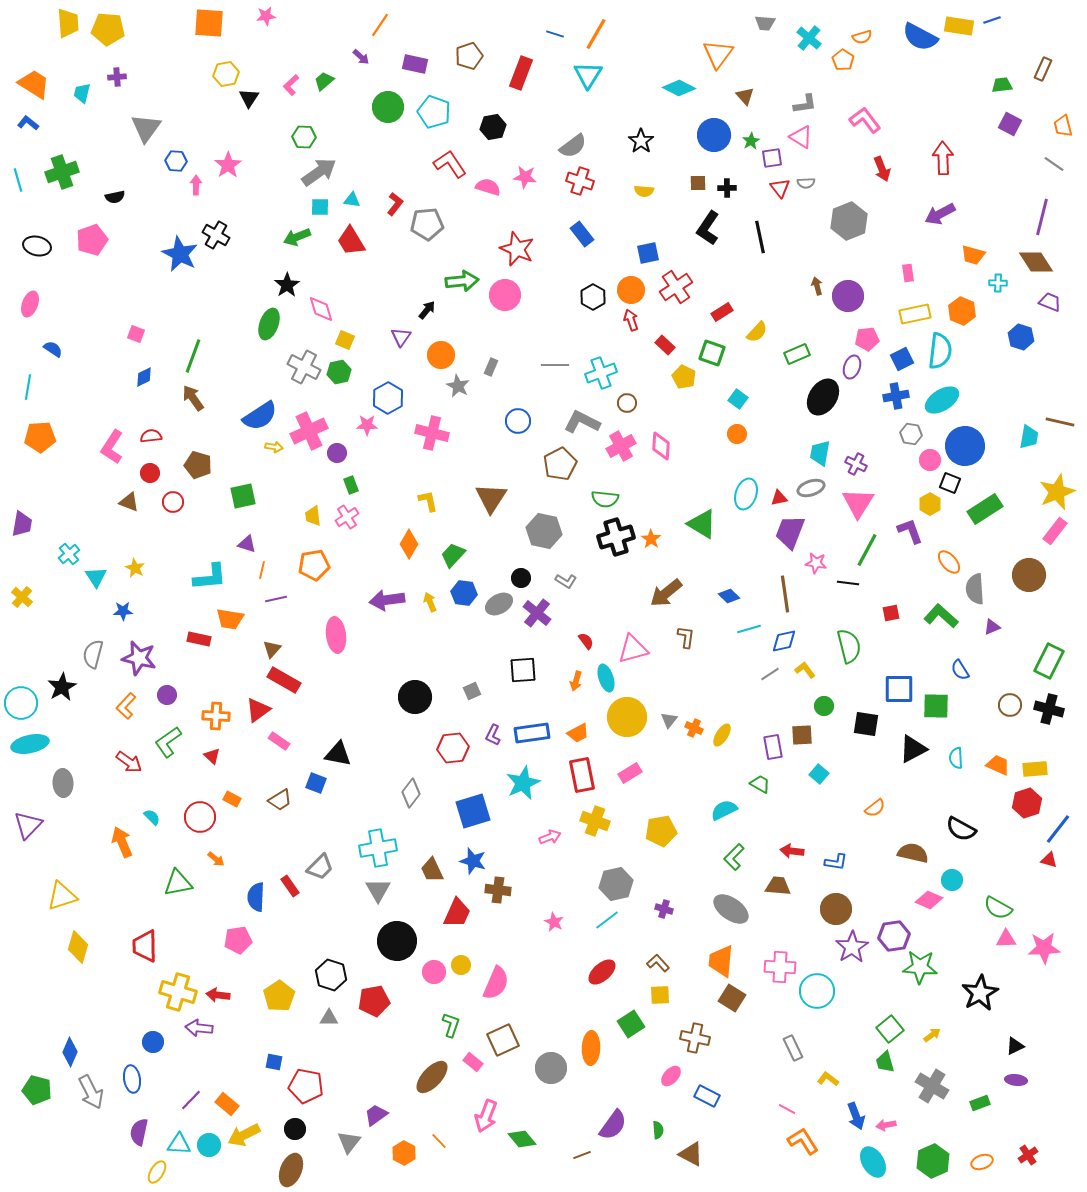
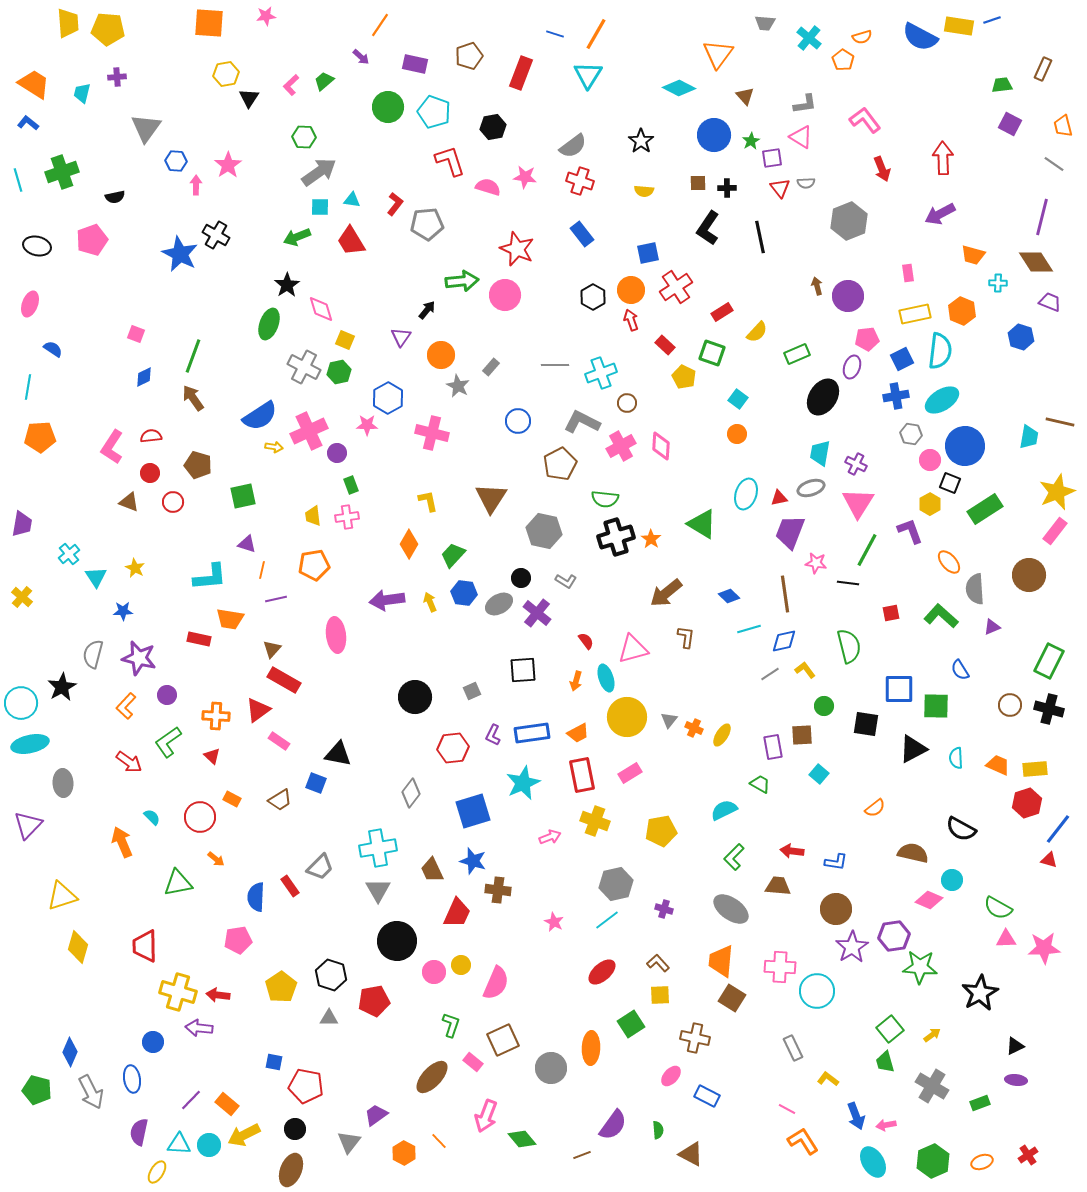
red L-shape at (450, 164): moved 3 px up; rotated 16 degrees clockwise
gray rectangle at (491, 367): rotated 18 degrees clockwise
pink cross at (347, 517): rotated 25 degrees clockwise
yellow pentagon at (279, 996): moved 2 px right, 9 px up
